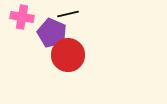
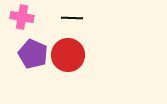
black line: moved 4 px right, 4 px down; rotated 15 degrees clockwise
purple pentagon: moved 19 px left, 21 px down
